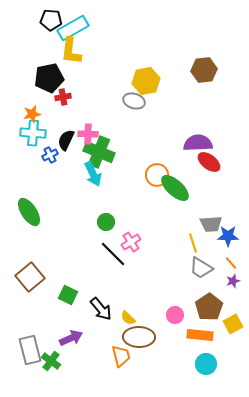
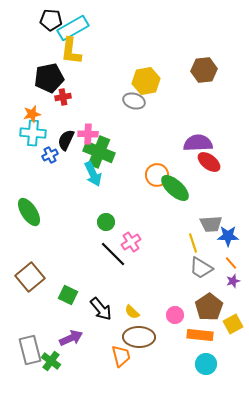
yellow semicircle at (128, 318): moved 4 px right, 6 px up
